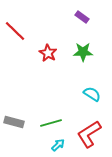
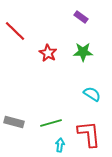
purple rectangle: moved 1 px left
red L-shape: rotated 116 degrees clockwise
cyan arrow: moved 2 px right; rotated 40 degrees counterclockwise
